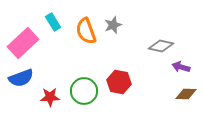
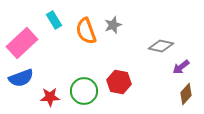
cyan rectangle: moved 1 px right, 2 px up
pink rectangle: moved 1 px left
purple arrow: rotated 54 degrees counterclockwise
brown diamond: rotated 50 degrees counterclockwise
